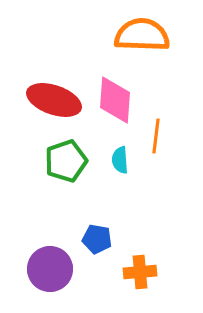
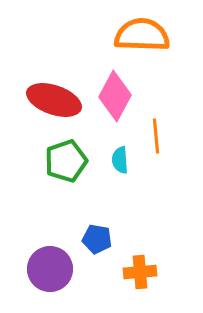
pink diamond: moved 4 px up; rotated 24 degrees clockwise
orange line: rotated 12 degrees counterclockwise
